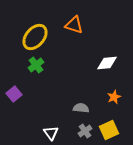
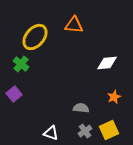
orange triangle: rotated 12 degrees counterclockwise
green cross: moved 15 px left, 1 px up; rotated 14 degrees counterclockwise
white triangle: rotated 35 degrees counterclockwise
